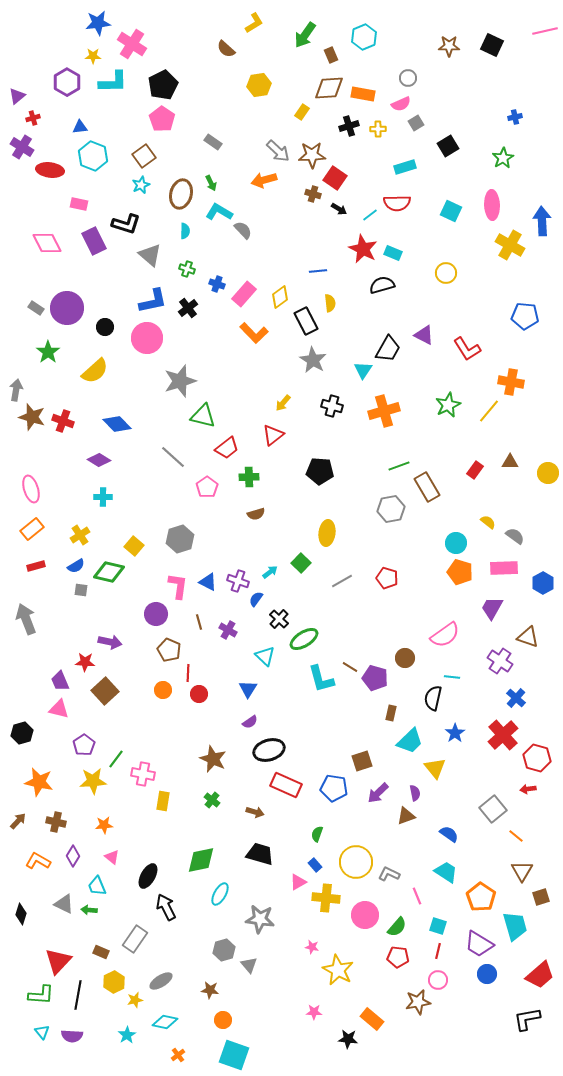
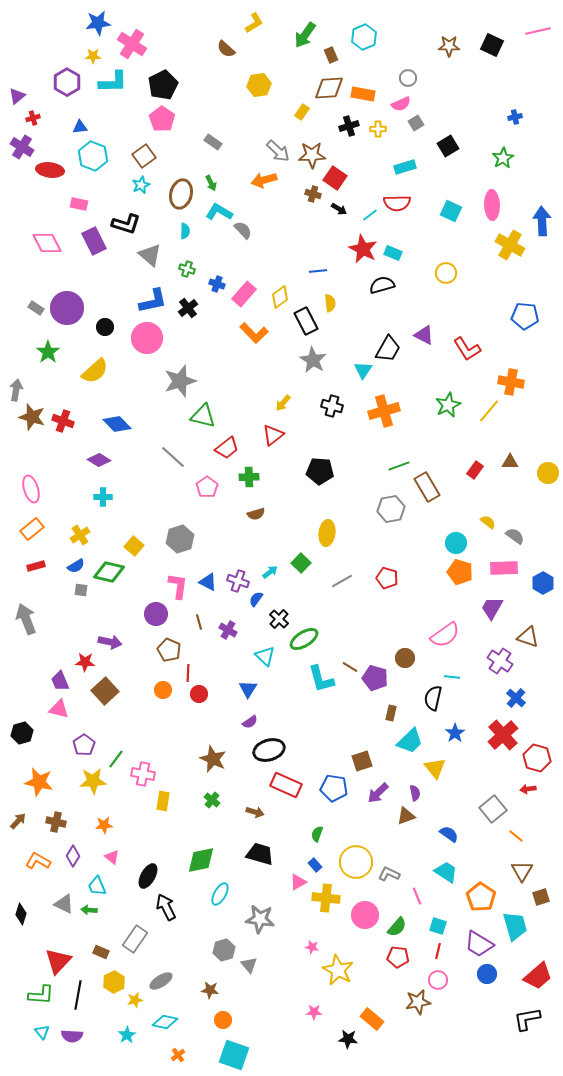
pink line at (545, 31): moved 7 px left
red trapezoid at (540, 975): moved 2 px left, 1 px down
